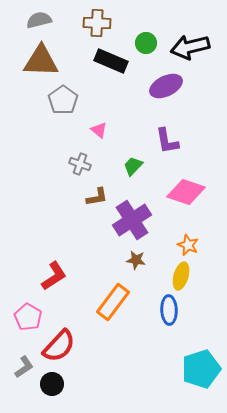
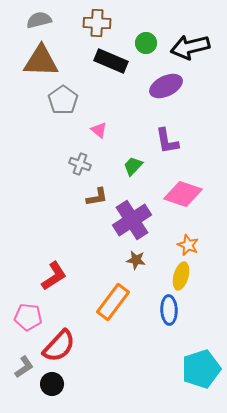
pink diamond: moved 3 px left, 2 px down
pink pentagon: rotated 24 degrees counterclockwise
